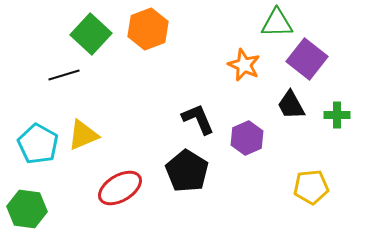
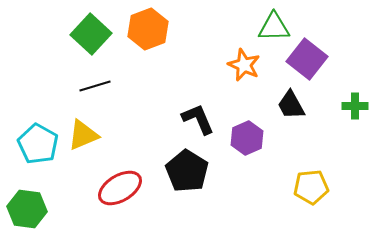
green triangle: moved 3 px left, 4 px down
black line: moved 31 px right, 11 px down
green cross: moved 18 px right, 9 px up
